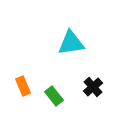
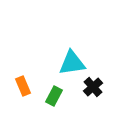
cyan triangle: moved 1 px right, 20 px down
green rectangle: rotated 66 degrees clockwise
